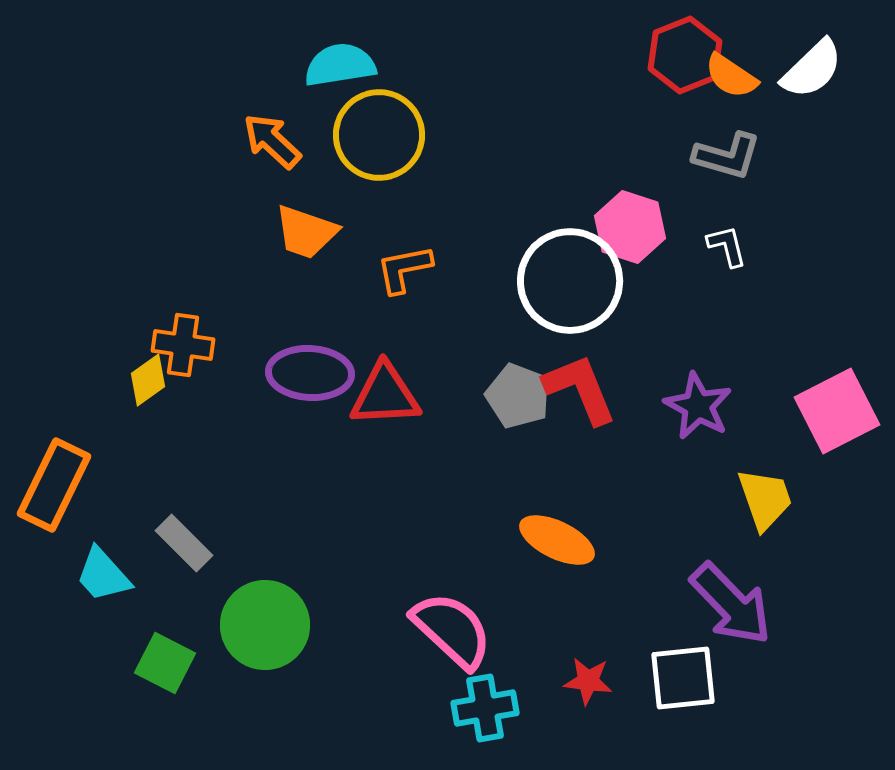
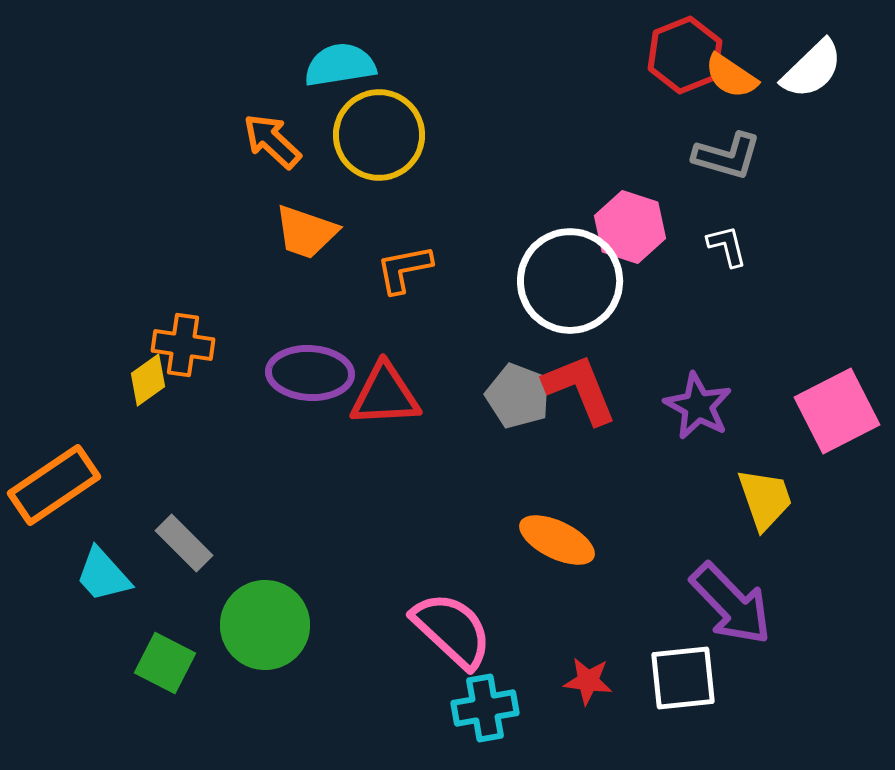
orange rectangle: rotated 30 degrees clockwise
